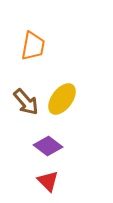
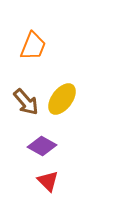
orange trapezoid: rotated 12 degrees clockwise
purple diamond: moved 6 px left; rotated 8 degrees counterclockwise
